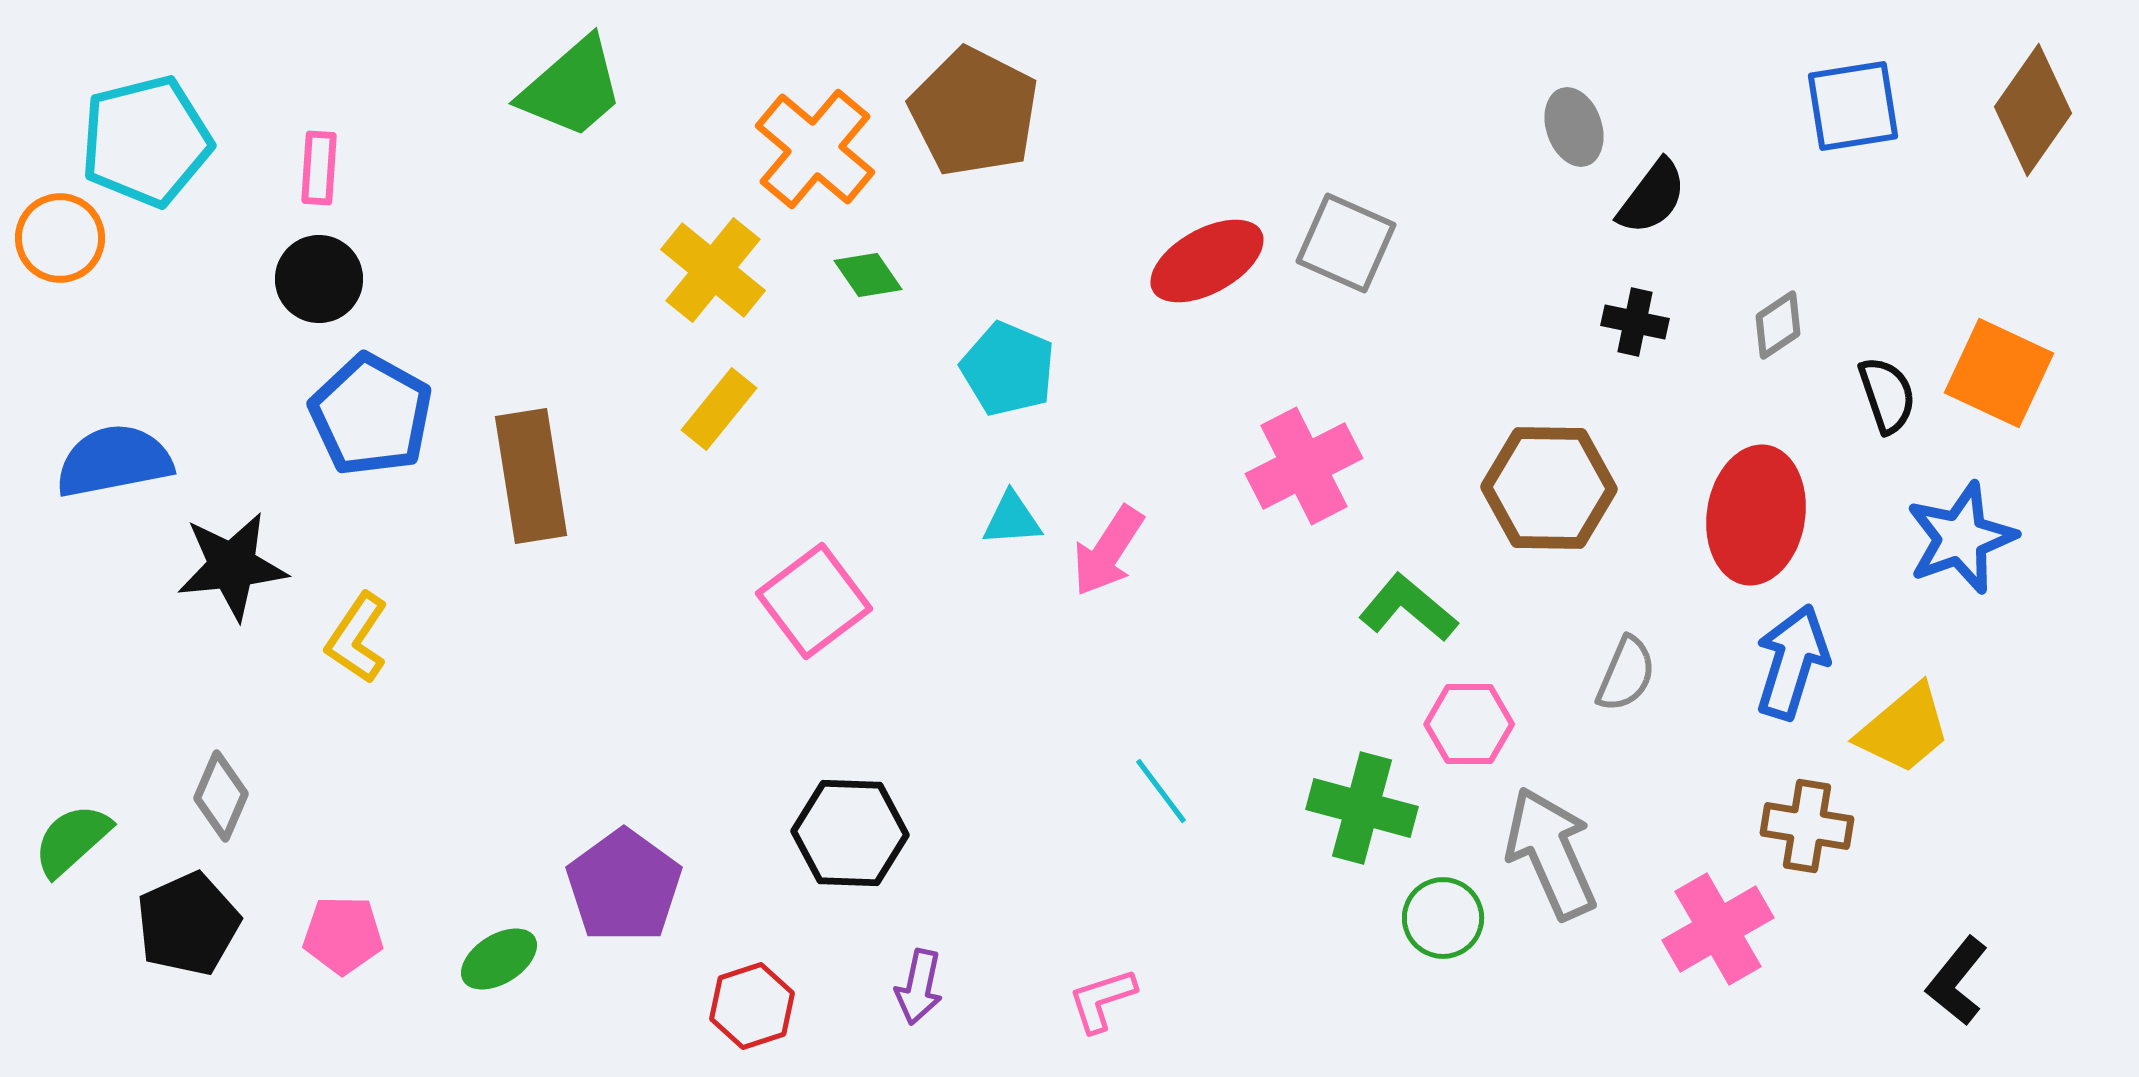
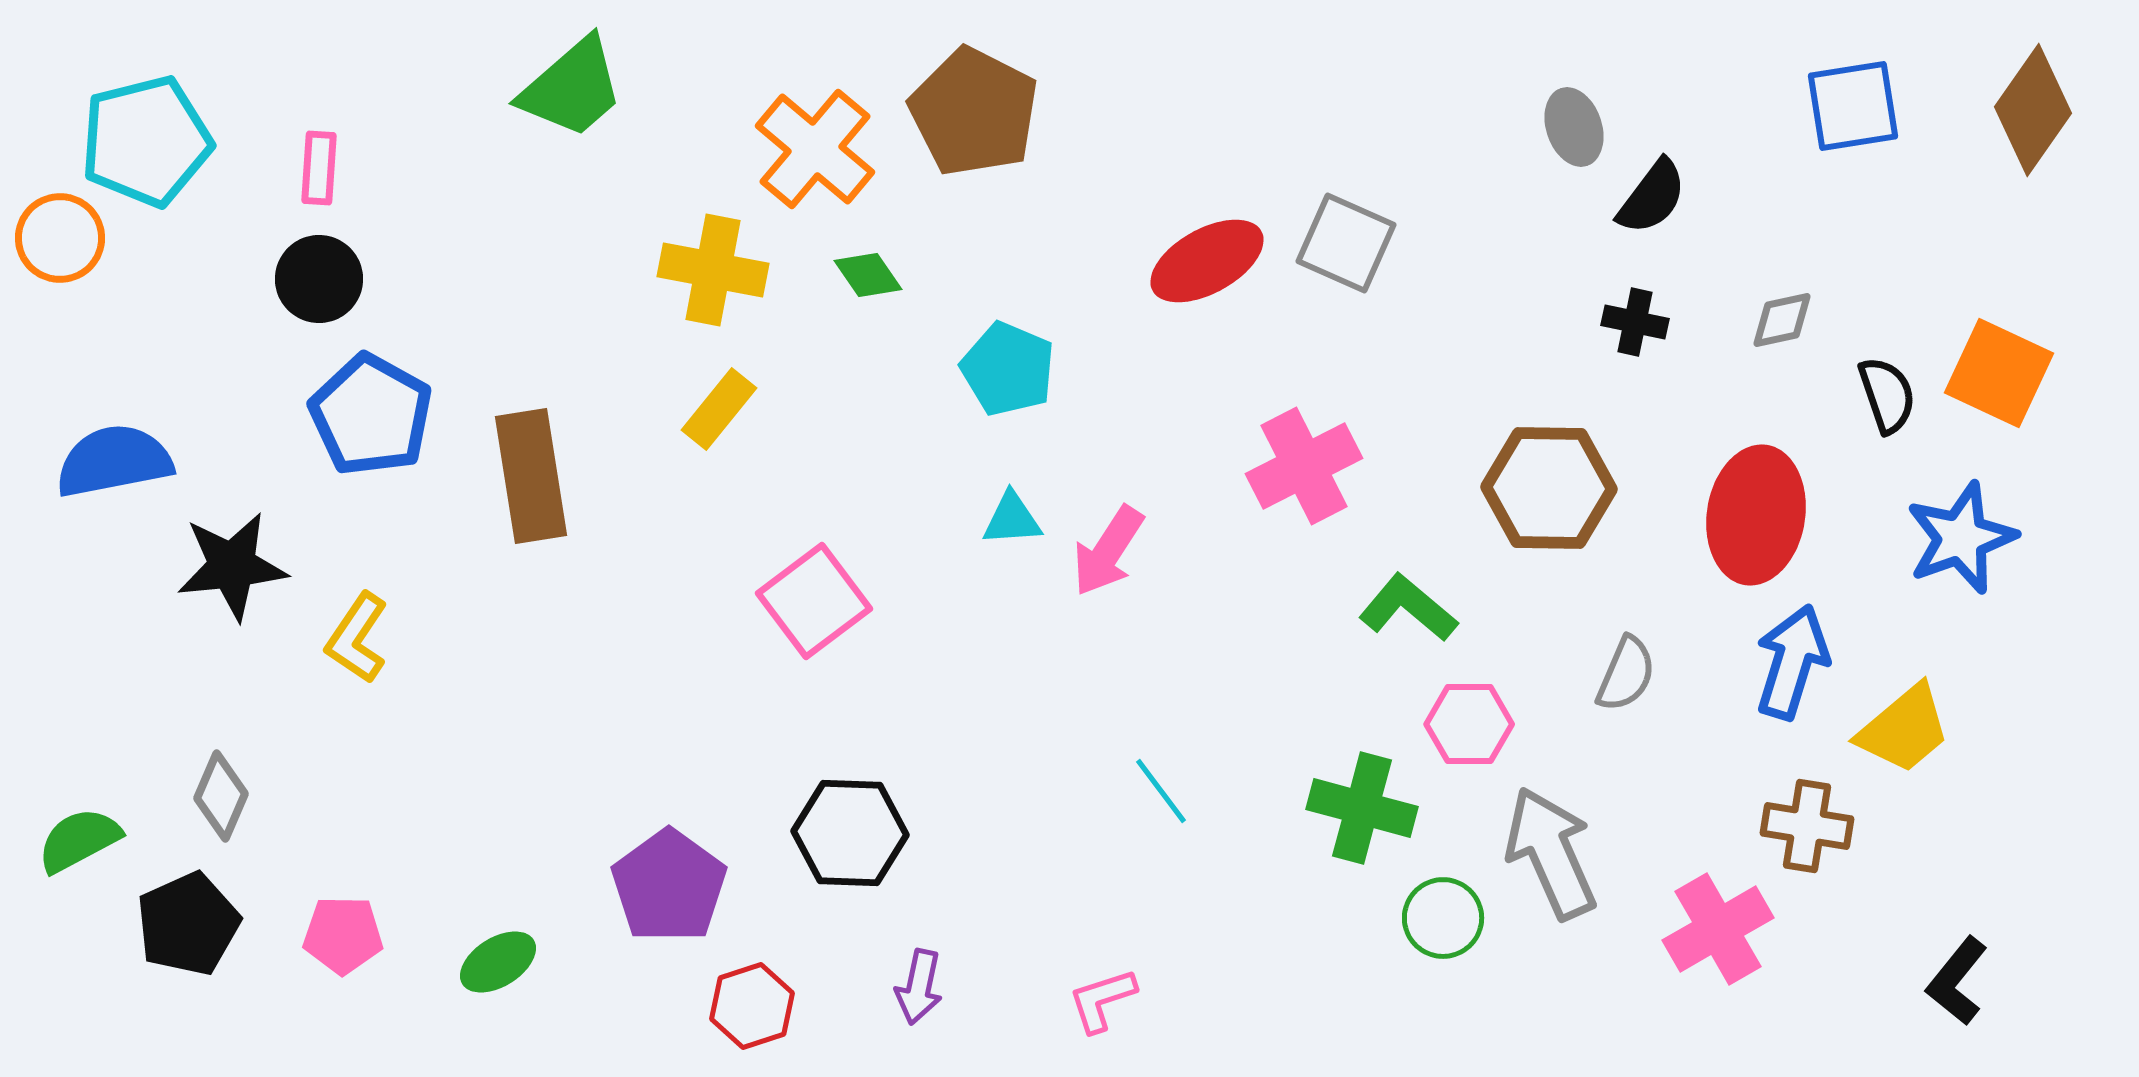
yellow cross at (713, 270): rotated 28 degrees counterclockwise
gray diamond at (1778, 325): moved 4 px right, 5 px up; rotated 22 degrees clockwise
green semicircle at (72, 840): moved 7 px right; rotated 14 degrees clockwise
purple pentagon at (624, 886): moved 45 px right
green ellipse at (499, 959): moved 1 px left, 3 px down
